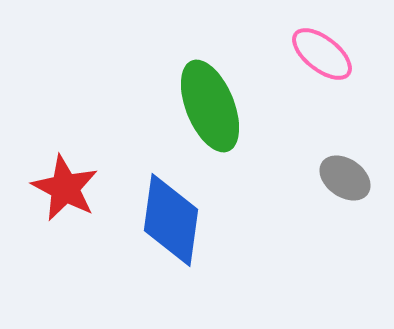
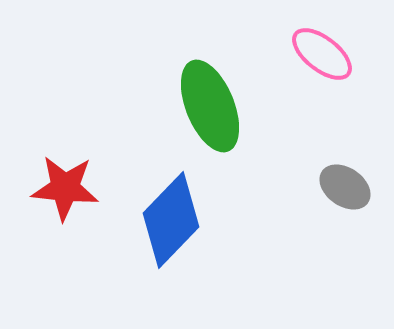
gray ellipse: moved 9 px down
red star: rotated 22 degrees counterclockwise
blue diamond: rotated 36 degrees clockwise
